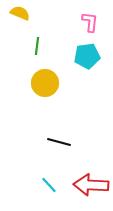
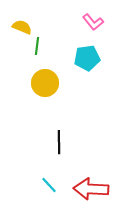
yellow semicircle: moved 2 px right, 14 px down
pink L-shape: moved 3 px right; rotated 135 degrees clockwise
cyan pentagon: moved 2 px down
black line: rotated 75 degrees clockwise
red arrow: moved 4 px down
